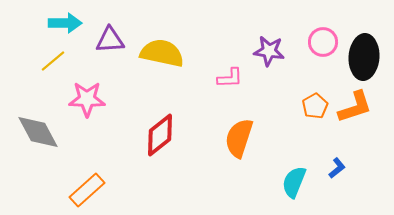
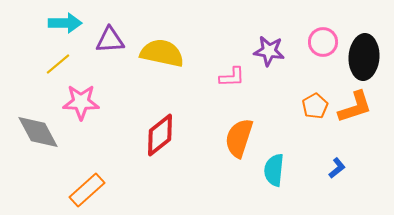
yellow line: moved 5 px right, 3 px down
pink L-shape: moved 2 px right, 1 px up
pink star: moved 6 px left, 3 px down
cyan semicircle: moved 20 px left, 12 px up; rotated 16 degrees counterclockwise
